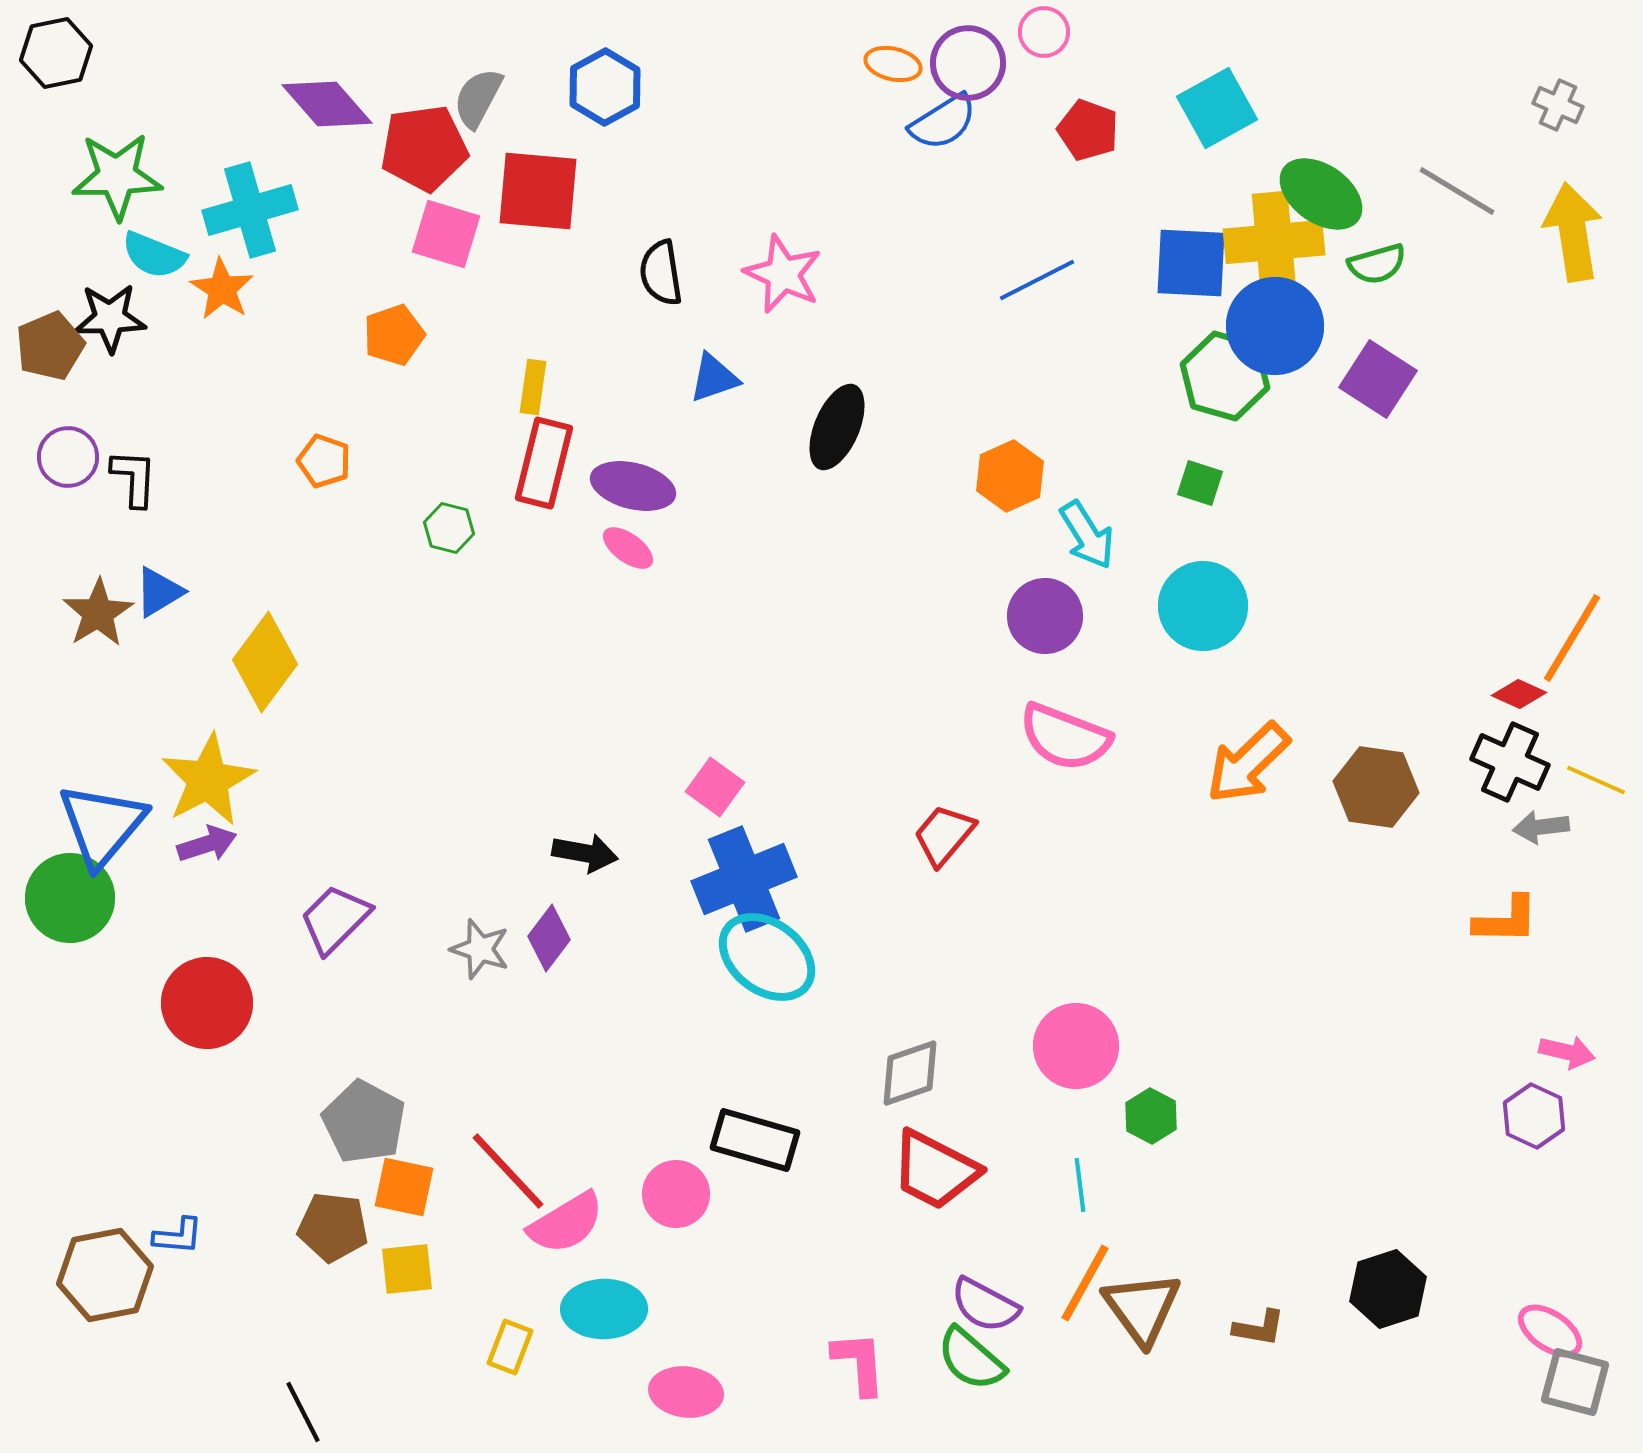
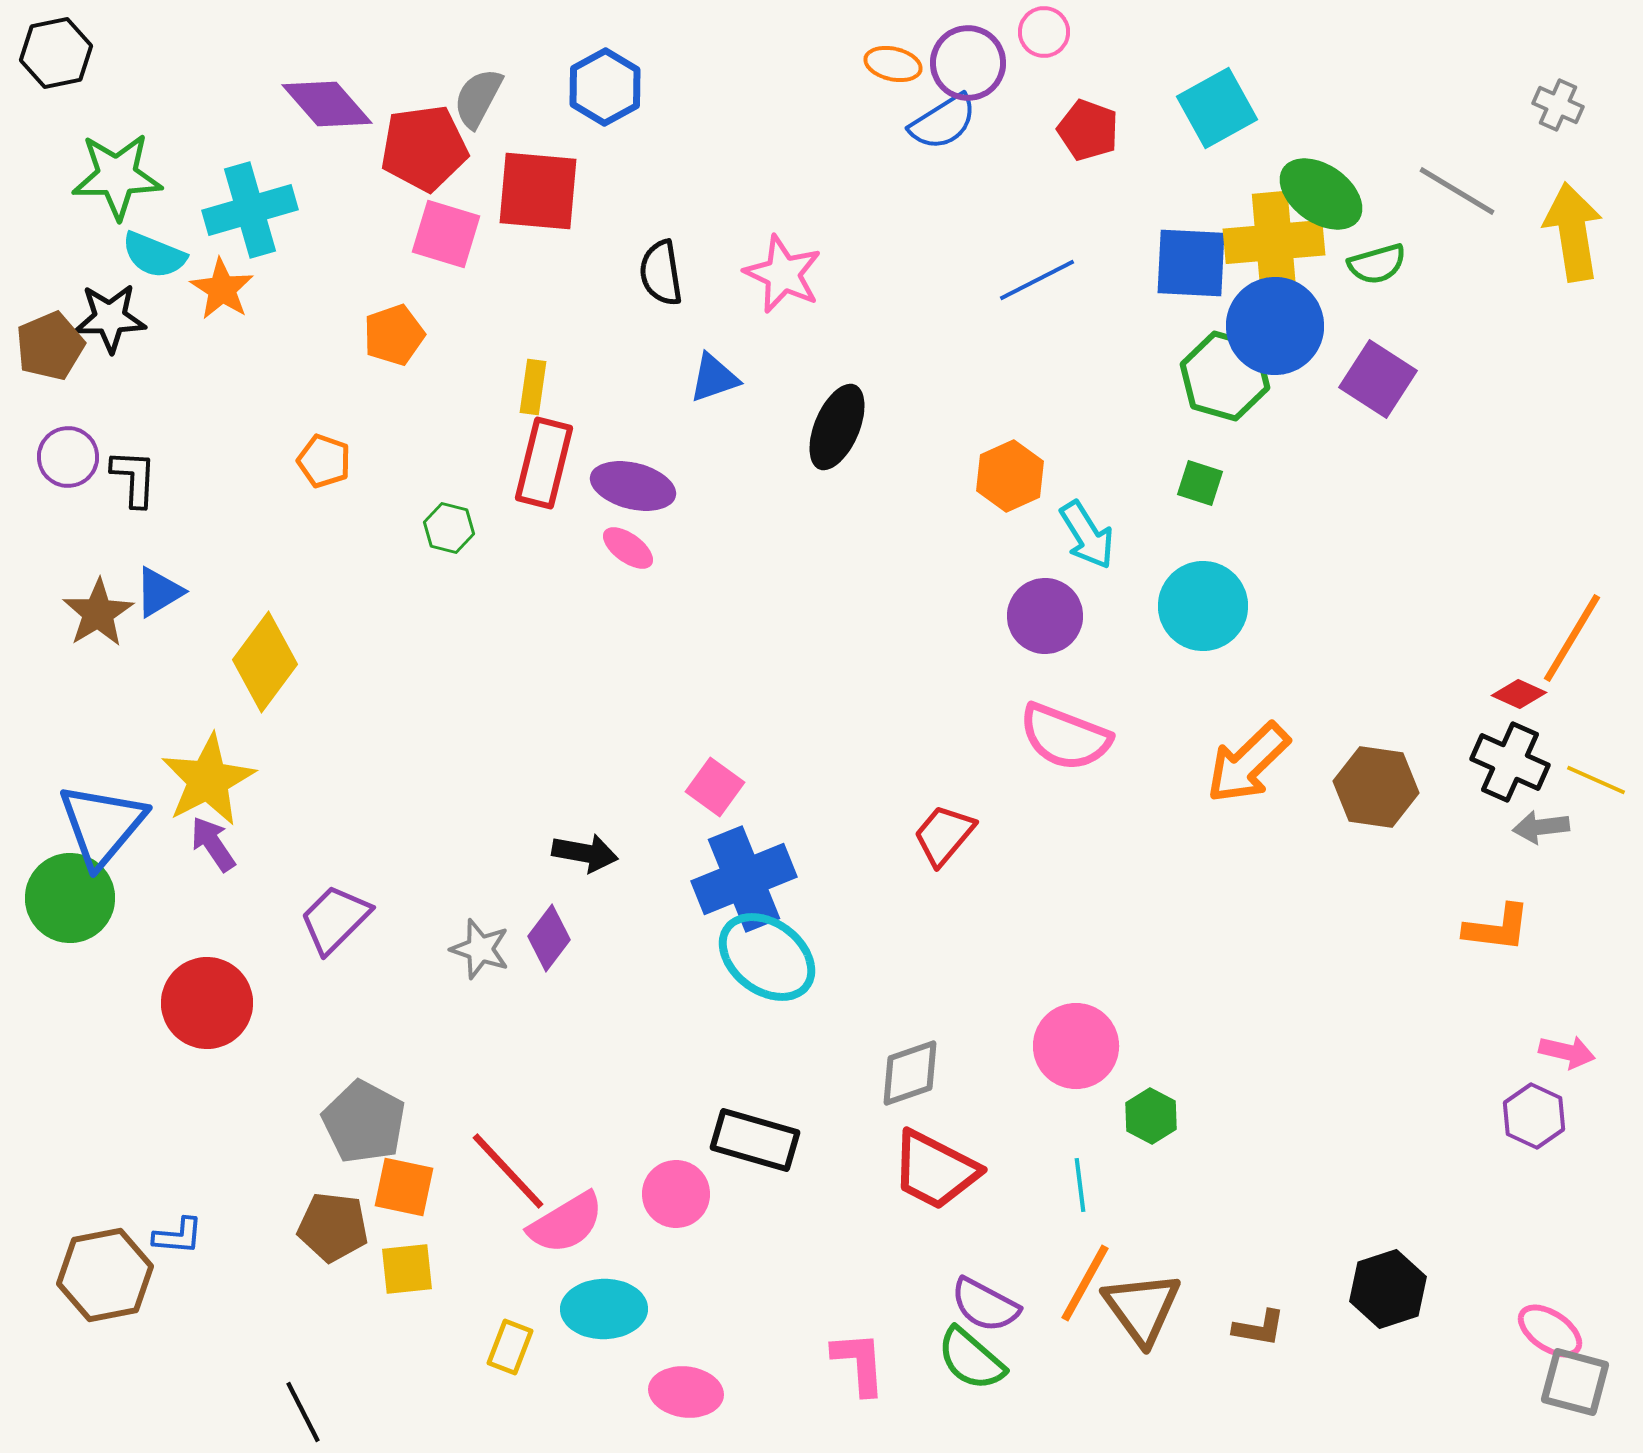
purple arrow at (207, 844): moved 6 px right; rotated 106 degrees counterclockwise
orange L-shape at (1506, 920): moved 9 px left, 8 px down; rotated 6 degrees clockwise
